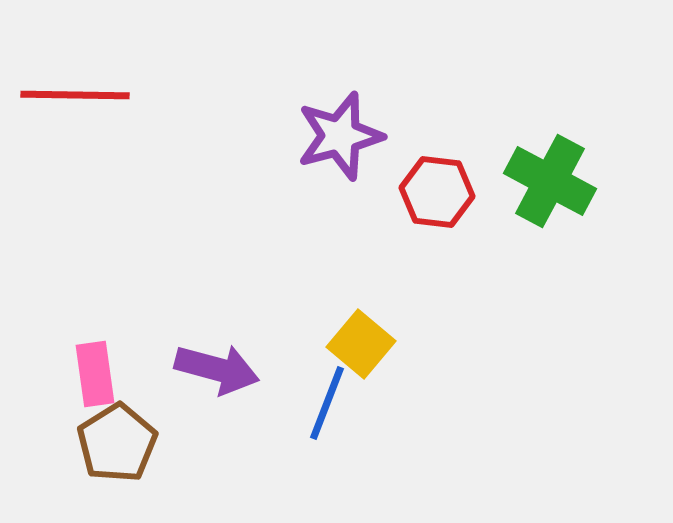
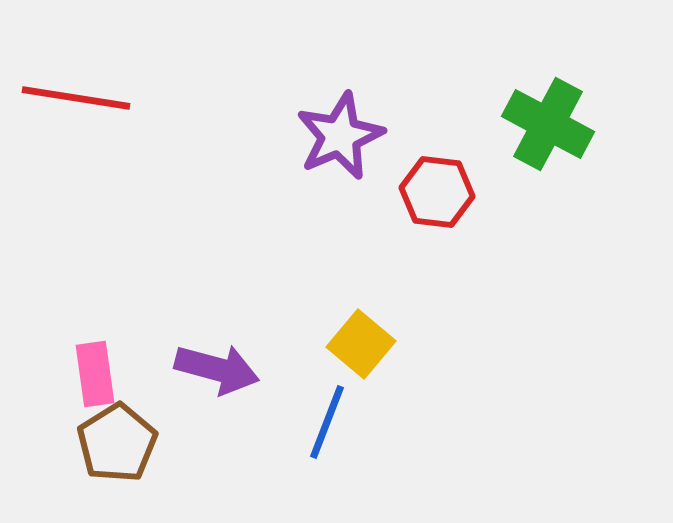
red line: moved 1 px right, 3 px down; rotated 8 degrees clockwise
purple star: rotated 8 degrees counterclockwise
green cross: moved 2 px left, 57 px up
blue line: moved 19 px down
